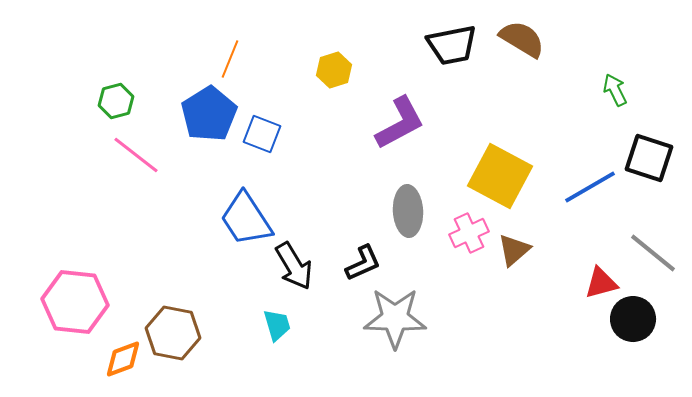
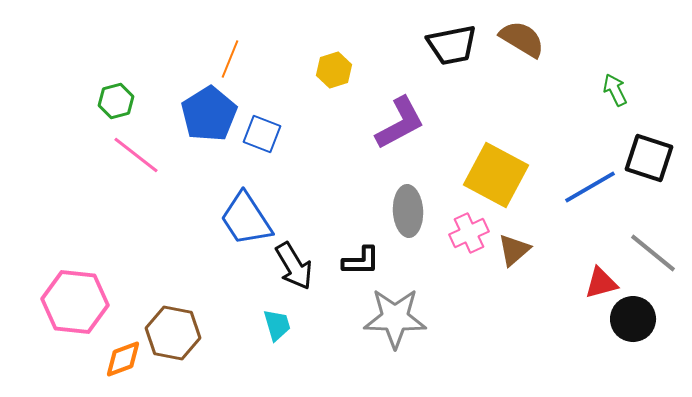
yellow square: moved 4 px left, 1 px up
black L-shape: moved 2 px left, 2 px up; rotated 24 degrees clockwise
